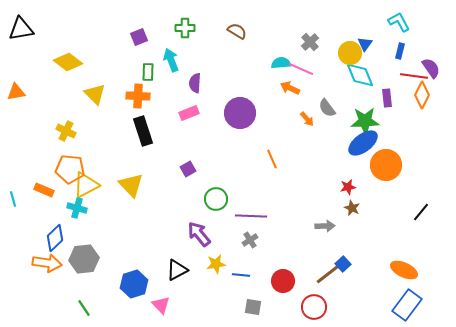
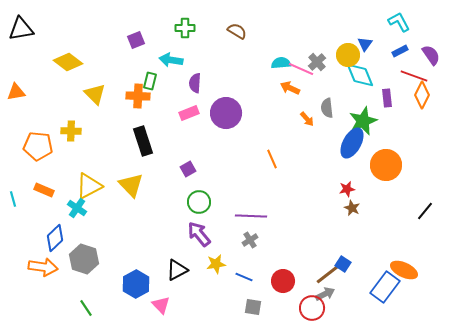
purple square at (139, 37): moved 3 px left, 3 px down
gray cross at (310, 42): moved 7 px right, 20 px down
blue rectangle at (400, 51): rotated 49 degrees clockwise
yellow circle at (350, 53): moved 2 px left, 2 px down
cyan arrow at (171, 60): rotated 60 degrees counterclockwise
purple semicircle at (431, 68): moved 13 px up
green rectangle at (148, 72): moved 2 px right, 9 px down; rotated 12 degrees clockwise
red line at (414, 76): rotated 12 degrees clockwise
gray semicircle at (327, 108): rotated 30 degrees clockwise
purple circle at (240, 113): moved 14 px left
green star at (365, 121): moved 2 px left; rotated 20 degrees counterclockwise
yellow cross at (66, 131): moved 5 px right; rotated 24 degrees counterclockwise
black rectangle at (143, 131): moved 10 px down
blue ellipse at (363, 143): moved 11 px left; rotated 24 degrees counterclockwise
orange pentagon at (70, 169): moved 32 px left, 23 px up
yellow triangle at (86, 185): moved 3 px right, 1 px down
red star at (348, 187): moved 1 px left, 2 px down
green circle at (216, 199): moved 17 px left, 3 px down
cyan cross at (77, 208): rotated 18 degrees clockwise
black line at (421, 212): moved 4 px right, 1 px up
gray arrow at (325, 226): moved 68 px down; rotated 24 degrees counterclockwise
gray hexagon at (84, 259): rotated 24 degrees clockwise
orange arrow at (47, 263): moved 4 px left, 4 px down
blue square at (343, 264): rotated 14 degrees counterclockwise
blue line at (241, 275): moved 3 px right, 2 px down; rotated 18 degrees clockwise
blue hexagon at (134, 284): moved 2 px right; rotated 12 degrees counterclockwise
blue rectangle at (407, 305): moved 22 px left, 18 px up
red circle at (314, 307): moved 2 px left, 1 px down
green line at (84, 308): moved 2 px right
